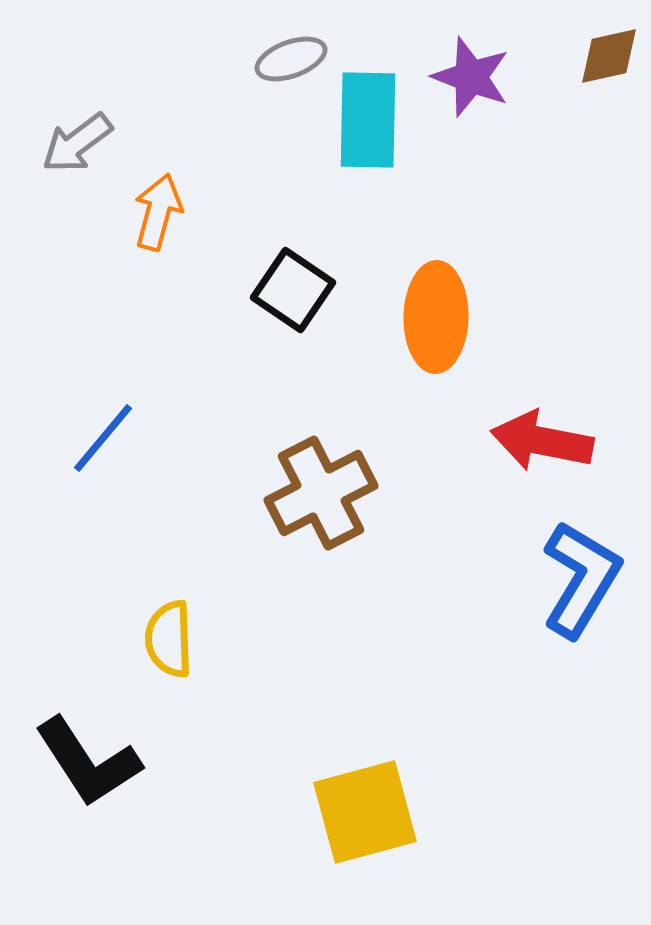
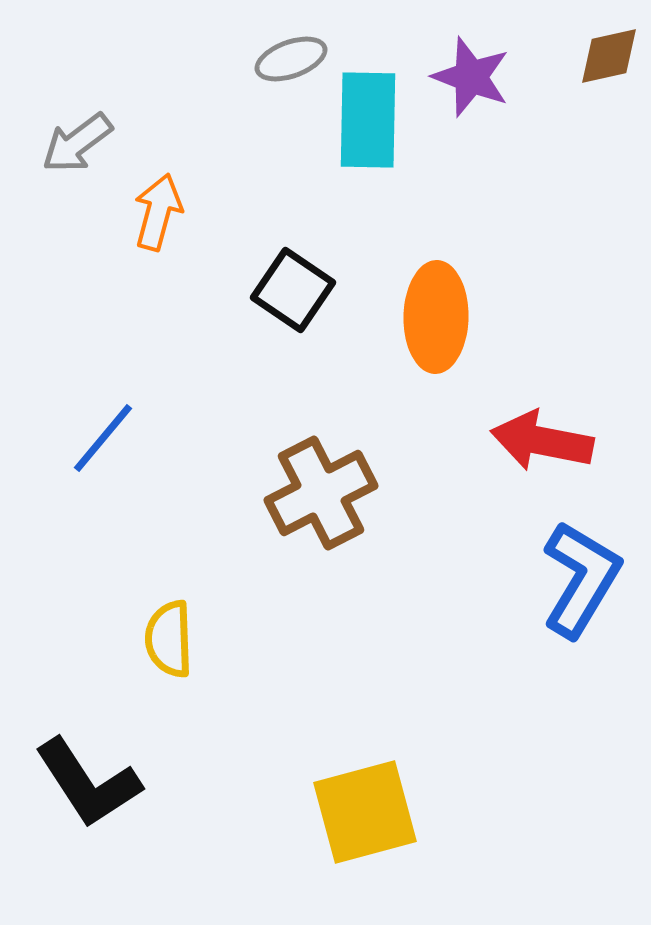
black L-shape: moved 21 px down
